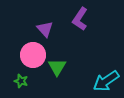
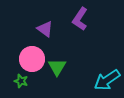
purple triangle: rotated 12 degrees counterclockwise
pink circle: moved 1 px left, 4 px down
cyan arrow: moved 1 px right, 1 px up
